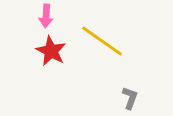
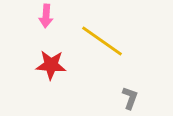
red star: moved 14 px down; rotated 24 degrees counterclockwise
